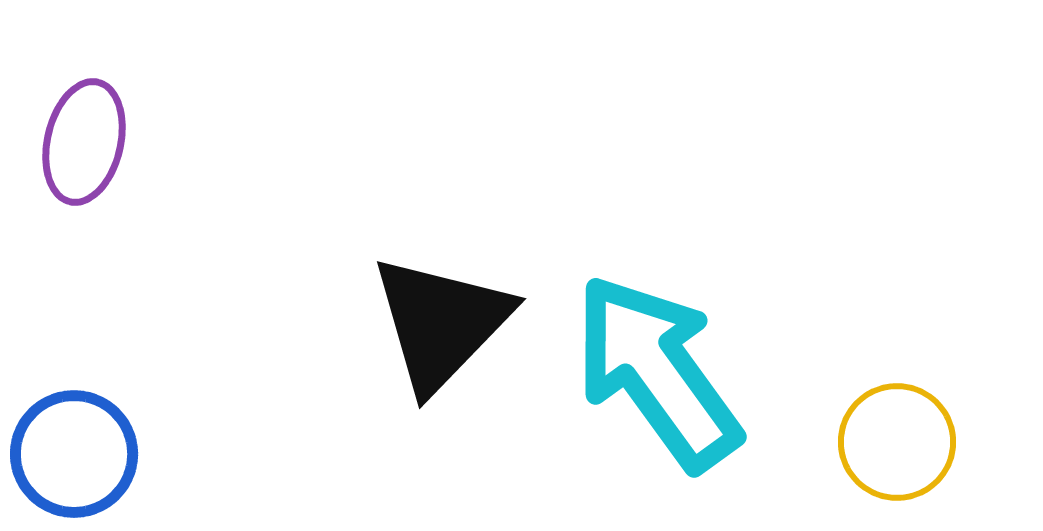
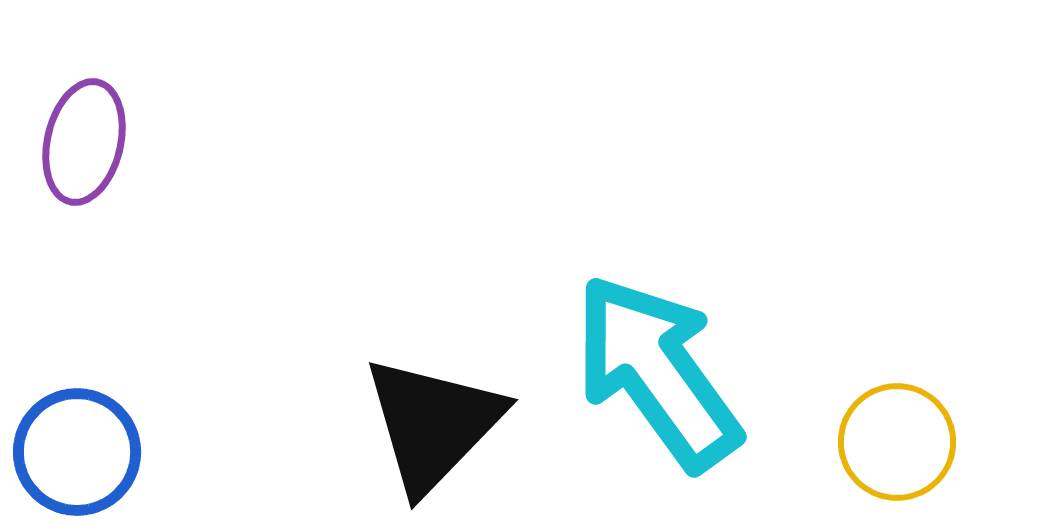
black triangle: moved 8 px left, 101 px down
blue circle: moved 3 px right, 2 px up
